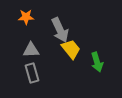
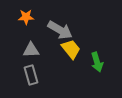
gray arrow: rotated 35 degrees counterclockwise
gray rectangle: moved 1 px left, 2 px down
